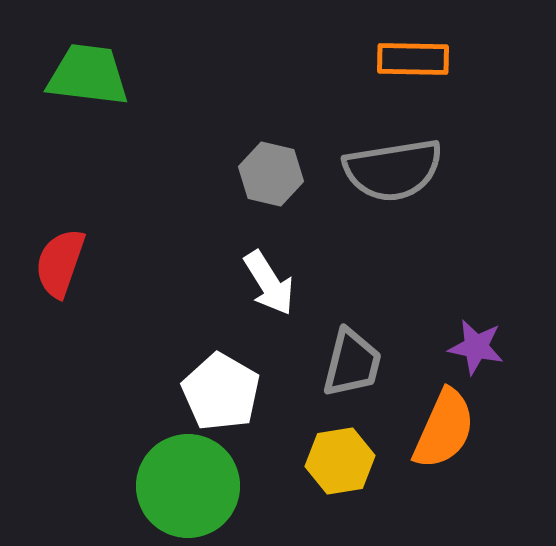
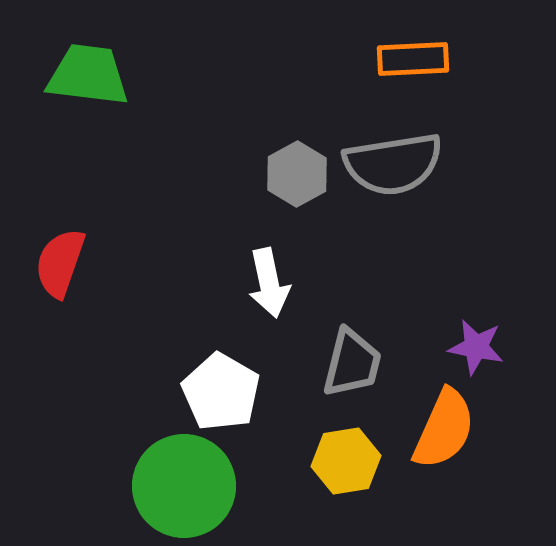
orange rectangle: rotated 4 degrees counterclockwise
gray semicircle: moved 6 px up
gray hexagon: moved 26 px right; rotated 18 degrees clockwise
white arrow: rotated 20 degrees clockwise
yellow hexagon: moved 6 px right
green circle: moved 4 px left
